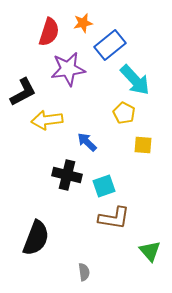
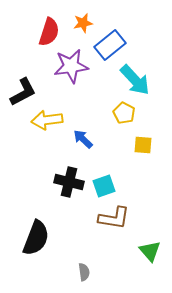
purple star: moved 3 px right, 3 px up
blue arrow: moved 4 px left, 3 px up
black cross: moved 2 px right, 7 px down
